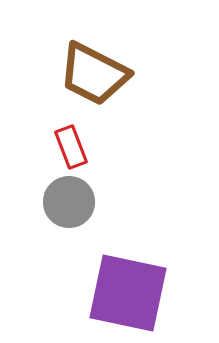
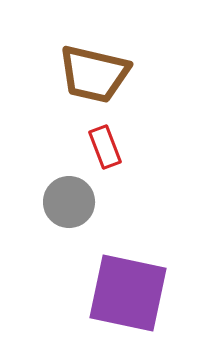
brown trapezoid: rotated 14 degrees counterclockwise
red rectangle: moved 34 px right
